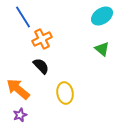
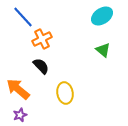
blue line: rotated 10 degrees counterclockwise
green triangle: moved 1 px right, 1 px down
